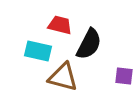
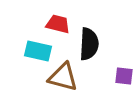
red trapezoid: moved 2 px left, 1 px up
black semicircle: rotated 24 degrees counterclockwise
